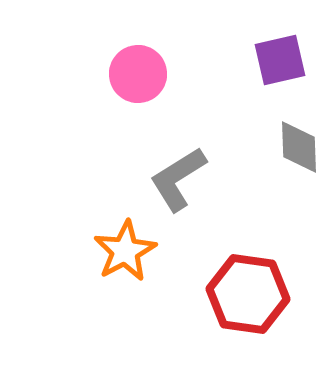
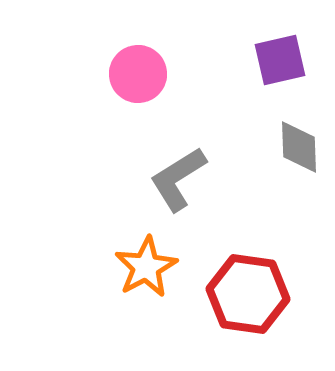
orange star: moved 21 px right, 16 px down
